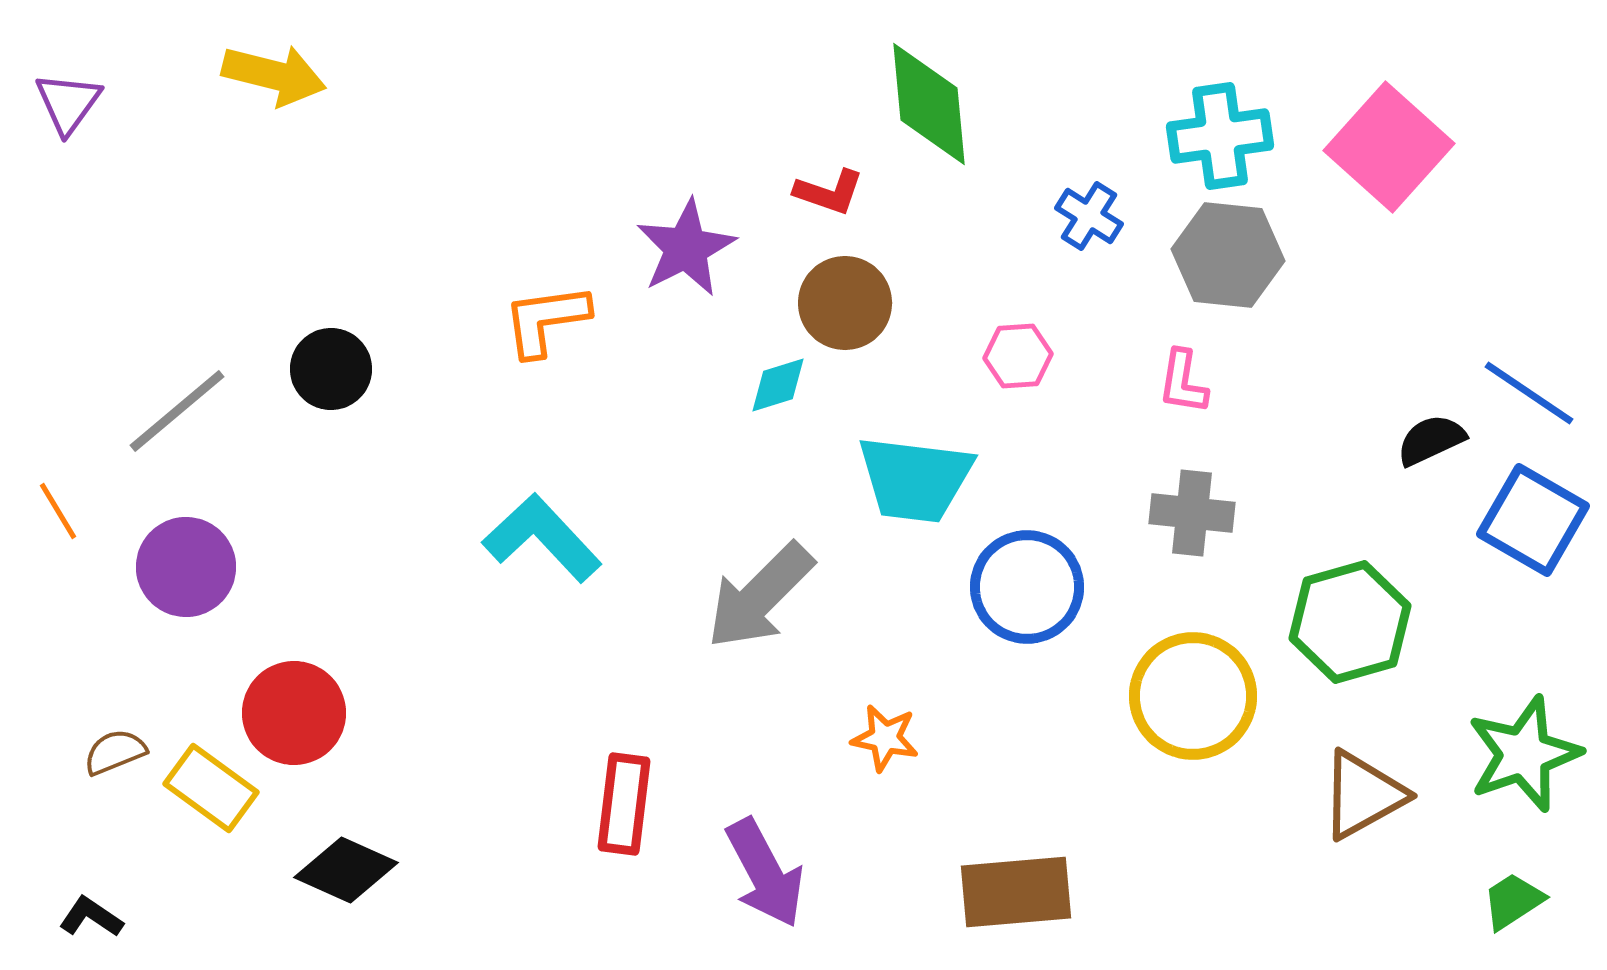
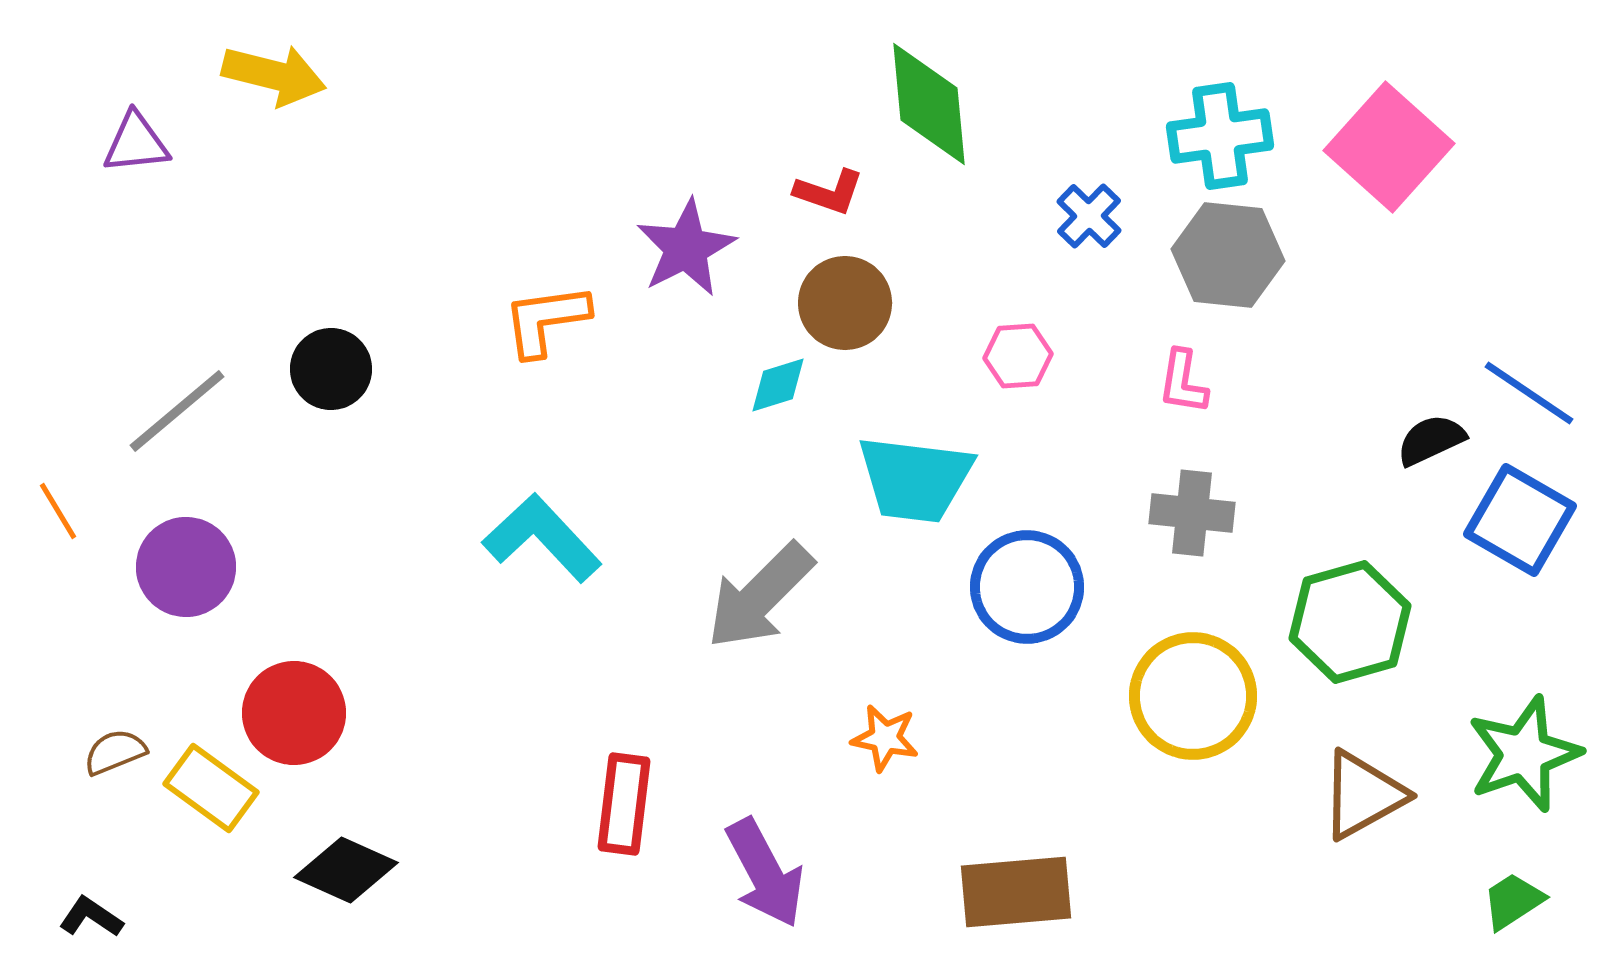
purple triangle: moved 68 px right, 40 px down; rotated 48 degrees clockwise
blue cross: rotated 12 degrees clockwise
blue square: moved 13 px left
